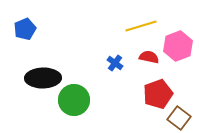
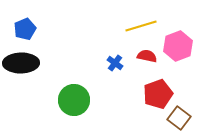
red semicircle: moved 2 px left, 1 px up
black ellipse: moved 22 px left, 15 px up
